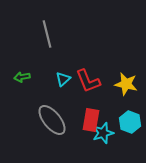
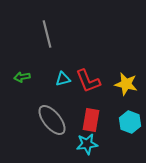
cyan triangle: rotated 28 degrees clockwise
cyan star: moved 16 px left, 11 px down; rotated 10 degrees clockwise
